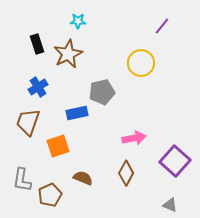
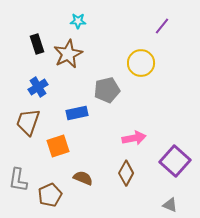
gray pentagon: moved 5 px right, 2 px up
gray L-shape: moved 4 px left
